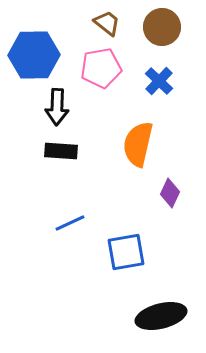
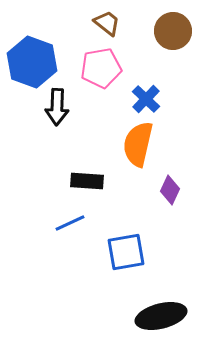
brown circle: moved 11 px right, 4 px down
blue hexagon: moved 2 px left, 7 px down; rotated 21 degrees clockwise
blue cross: moved 13 px left, 18 px down
black rectangle: moved 26 px right, 30 px down
purple diamond: moved 3 px up
